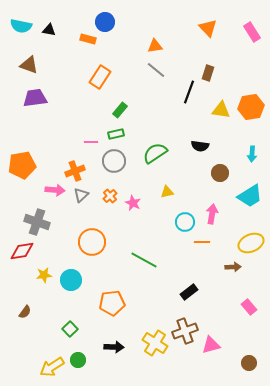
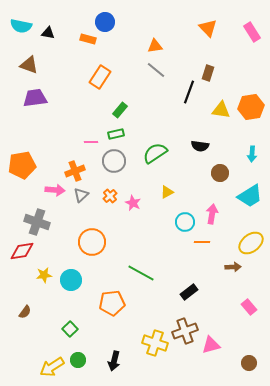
black triangle at (49, 30): moved 1 px left, 3 px down
yellow triangle at (167, 192): rotated 16 degrees counterclockwise
yellow ellipse at (251, 243): rotated 15 degrees counterclockwise
green line at (144, 260): moved 3 px left, 13 px down
yellow cross at (155, 343): rotated 15 degrees counterclockwise
black arrow at (114, 347): moved 14 px down; rotated 102 degrees clockwise
